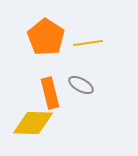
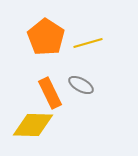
yellow line: rotated 8 degrees counterclockwise
orange rectangle: rotated 12 degrees counterclockwise
yellow diamond: moved 2 px down
